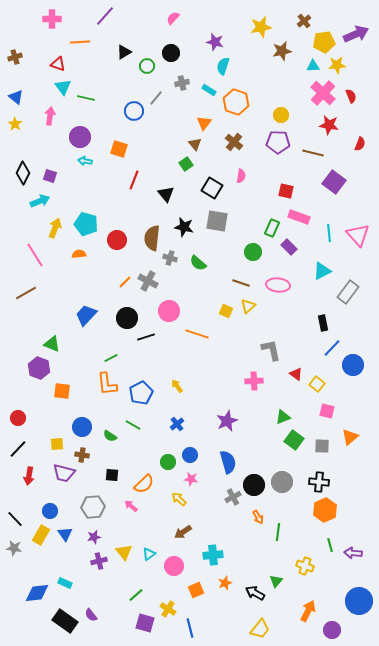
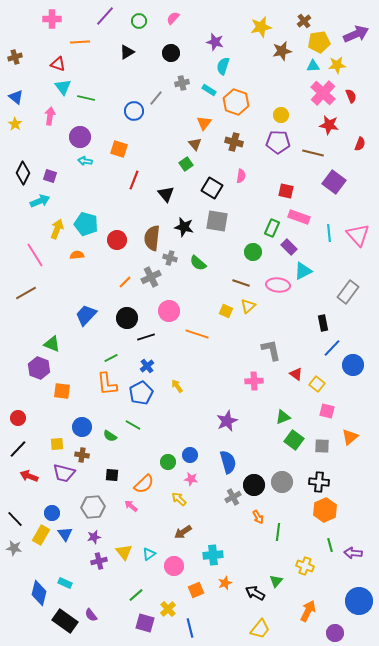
yellow pentagon at (324, 42): moved 5 px left
black triangle at (124, 52): moved 3 px right
green circle at (147, 66): moved 8 px left, 45 px up
brown cross at (234, 142): rotated 24 degrees counterclockwise
yellow arrow at (55, 228): moved 2 px right, 1 px down
orange semicircle at (79, 254): moved 2 px left, 1 px down
cyan triangle at (322, 271): moved 19 px left
gray cross at (148, 281): moved 3 px right, 4 px up; rotated 36 degrees clockwise
blue cross at (177, 424): moved 30 px left, 58 px up
red arrow at (29, 476): rotated 102 degrees clockwise
blue circle at (50, 511): moved 2 px right, 2 px down
blue diamond at (37, 593): moved 2 px right; rotated 70 degrees counterclockwise
yellow cross at (168, 609): rotated 14 degrees clockwise
purple circle at (332, 630): moved 3 px right, 3 px down
